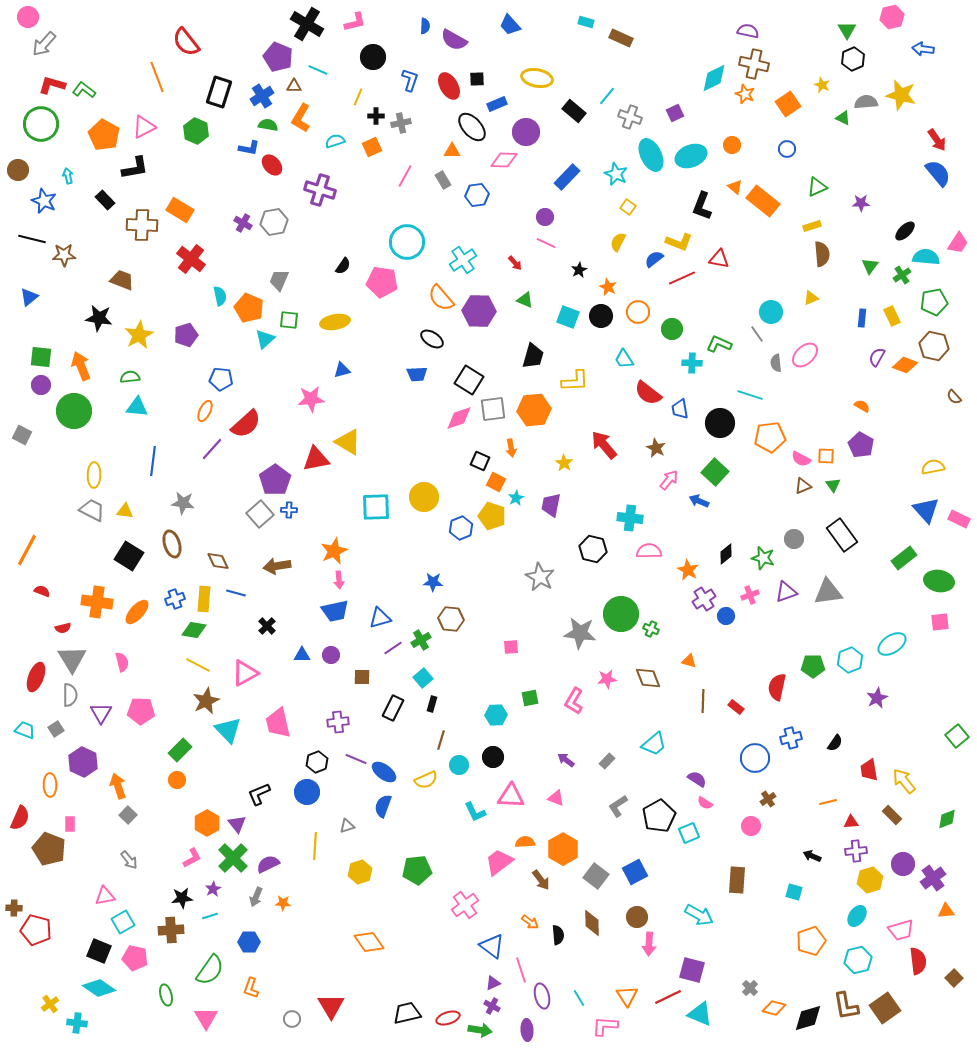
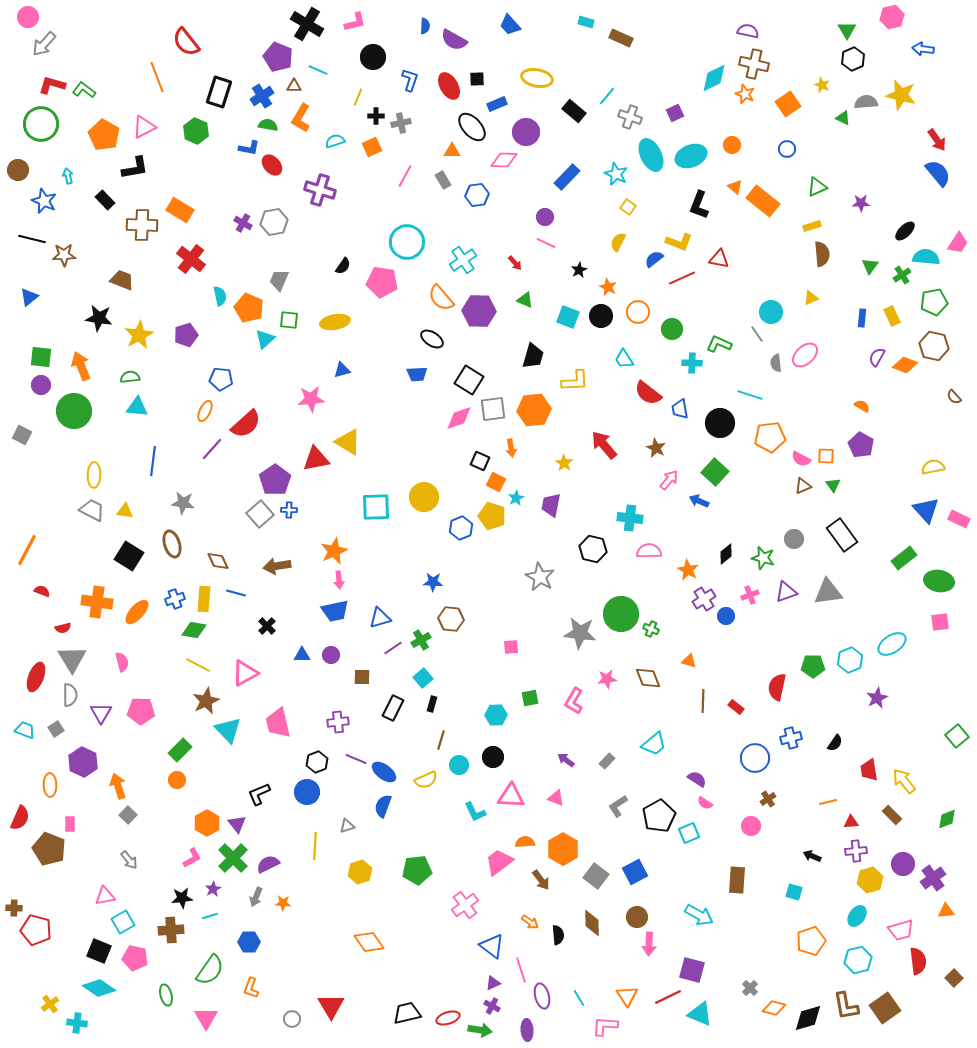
black L-shape at (702, 206): moved 3 px left, 1 px up
